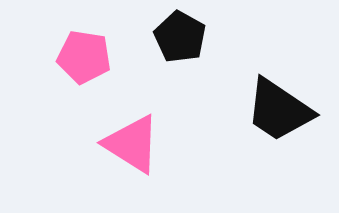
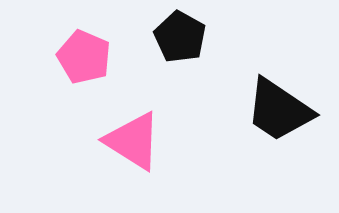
pink pentagon: rotated 14 degrees clockwise
pink triangle: moved 1 px right, 3 px up
